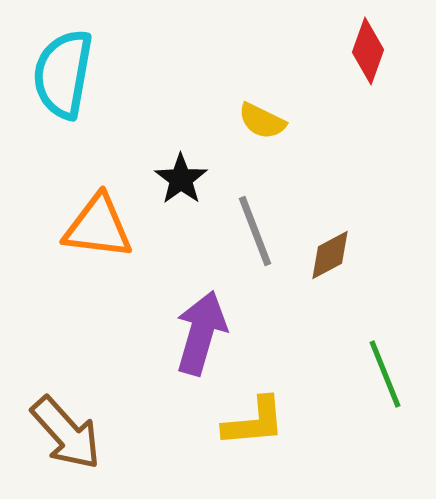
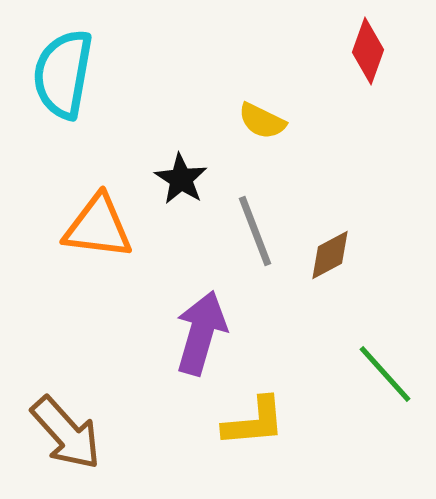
black star: rotated 4 degrees counterclockwise
green line: rotated 20 degrees counterclockwise
